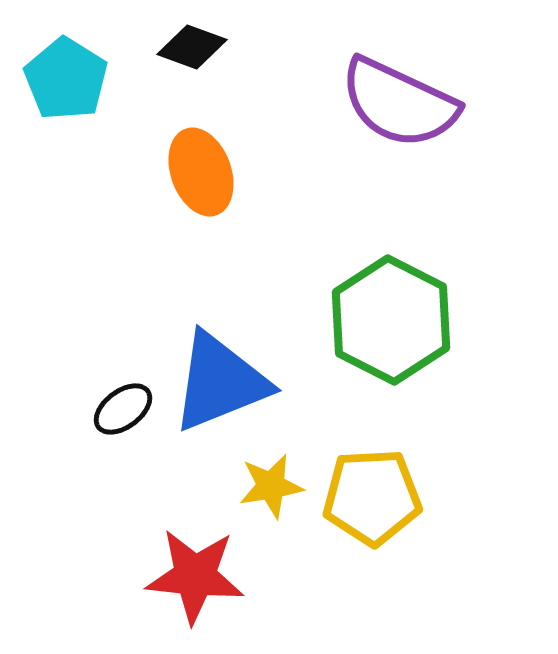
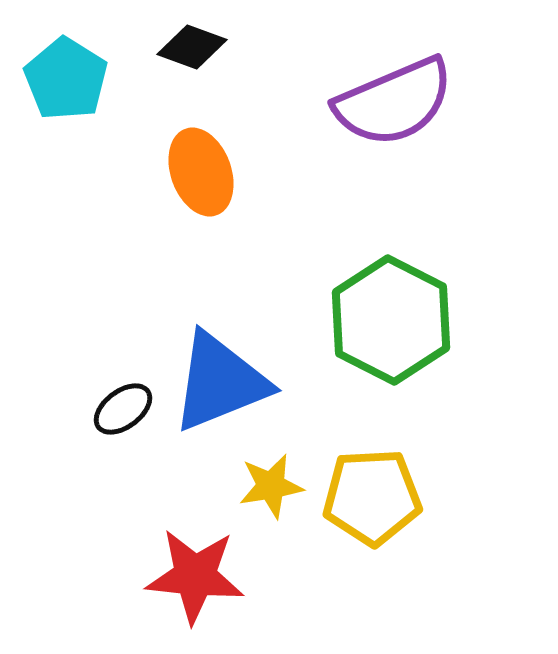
purple semicircle: moved 5 px left, 1 px up; rotated 48 degrees counterclockwise
